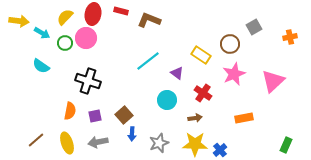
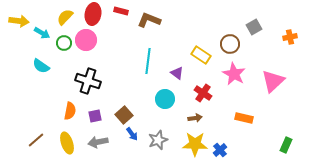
pink circle: moved 2 px down
green circle: moved 1 px left
cyan line: rotated 45 degrees counterclockwise
pink star: rotated 20 degrees counterclockwise
cyan circle: moved 2 px left, 1 px up
orange rectangle: rotated 24 degrees clockwise
blue arrow: rotated 40 degrees counterclockwise
gray star: moved 1 px left, 3 px up
